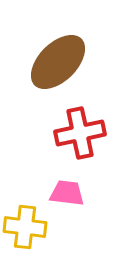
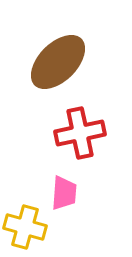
pink trapezoid: moved 3 px left; rotated 87 degrees clockwise
yellow cross: rotated 9 degrees clockwise
